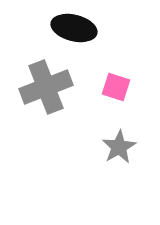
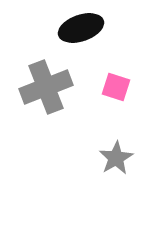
black ellipse: moved 7 px right; rotated 33 degrees counterclockwise
gray star: moved 3 px left, 11 px down
